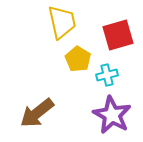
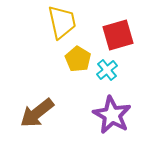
cyan cross: moved 5 px up; rotated 25 degrees counterclockwise
